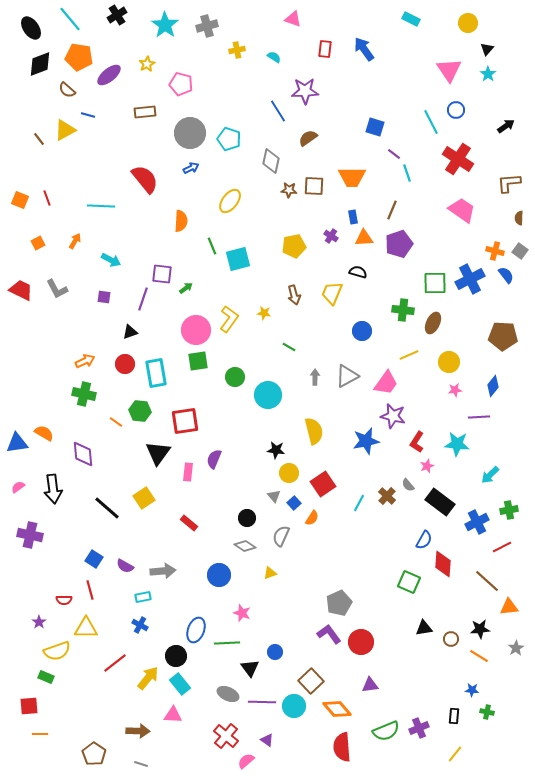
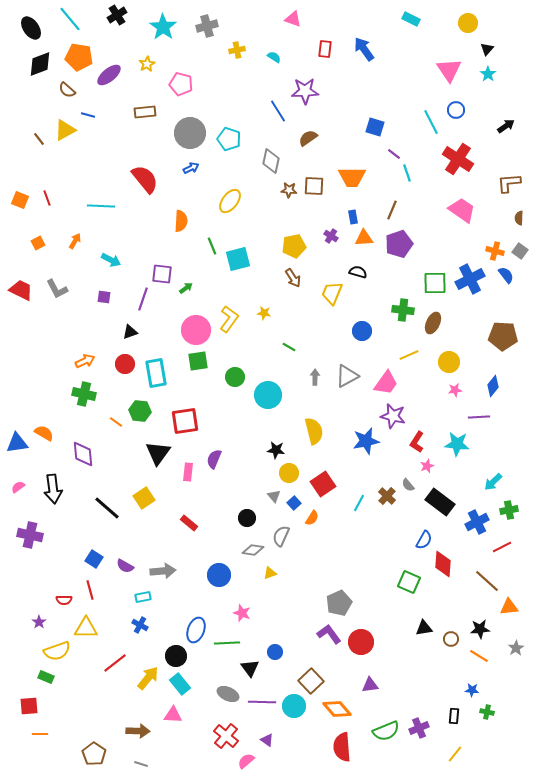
cyan star at (165, 25): moved 2 px left, 2 px down
brown arrow at (294, 295): moved 1 px left, 17 px up; rotated 18 degrees counterclockwise
cyan arrow at (490, 475): moved 3 px right, 7 px down
gray diamond at (245, 546): moved 8 px right, 4 px down; rotated 25 degrees counterclockwise
